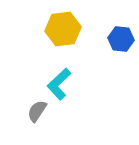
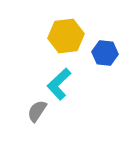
yellow hexagon: moved 3 px right, 7 px down
blue hexagon: moved 16 px left, 14 px down
